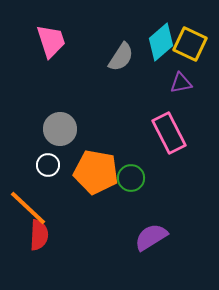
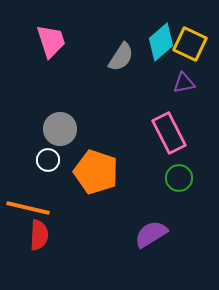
purple triangle: moved 3 px right
white circle: moved 5 px up
orange pentagon: rotated 9 degrees clockwise
green circle: moved 48 px right
orange line: rotated 30 degrees counterclockwise
purple semicircle: moved 3 px up
